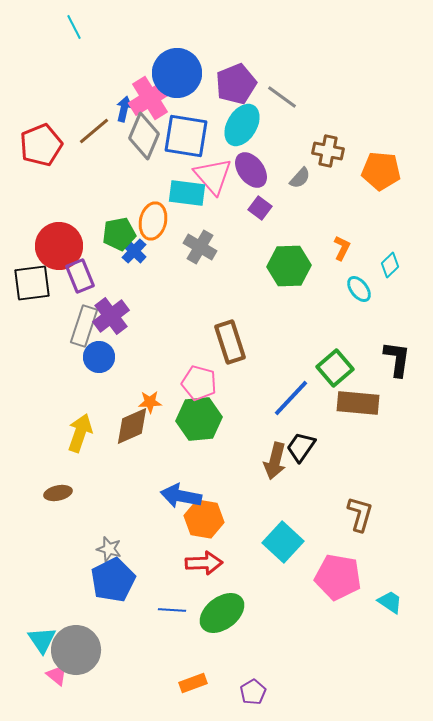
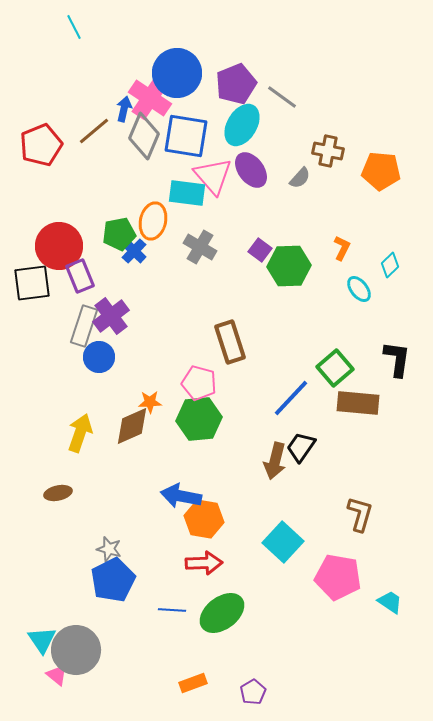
pink cross at (150, 98): rotated 24 degrees counterclockwise
purple square at (260, 208): moved 42 px down
